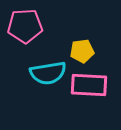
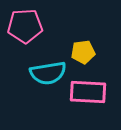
yellow pentagon: moved 1 px right, 1 px down
pink rectangle: moved 1 px left, 7 px down
